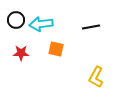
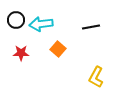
orange square: moved 2 px right; rotated 28 degrees clockwise
